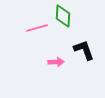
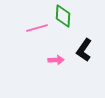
black L-shape: rotated 125 degrees counterclockwise
pink arrow: moved 2 px up
